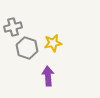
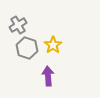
gray cross: moved 5 px right, 2 px up; rotated 18 degrees counterclockwise
yellow star: moved 2 px down; rotated 24 degrees counterclockwise
